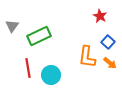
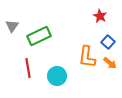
cyan circle: moved 6 px right, 1 px down
